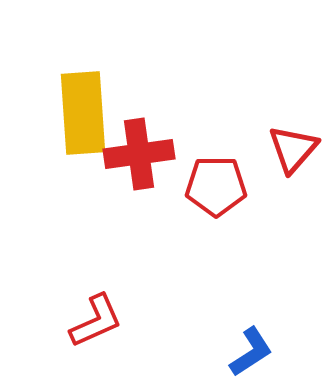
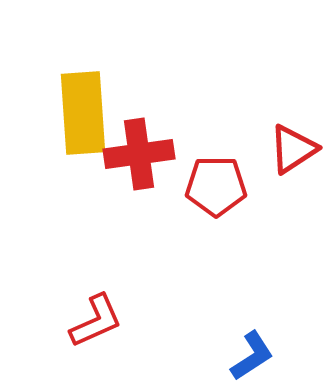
red triangle: rotated 16 degrees clockwise
blue L-shape: moved 1 px right, 4 px down
